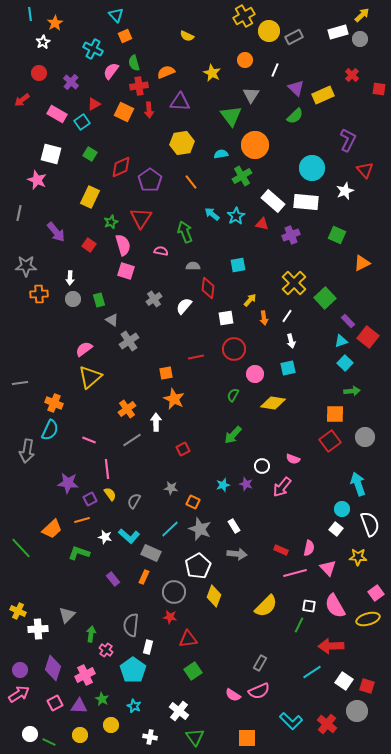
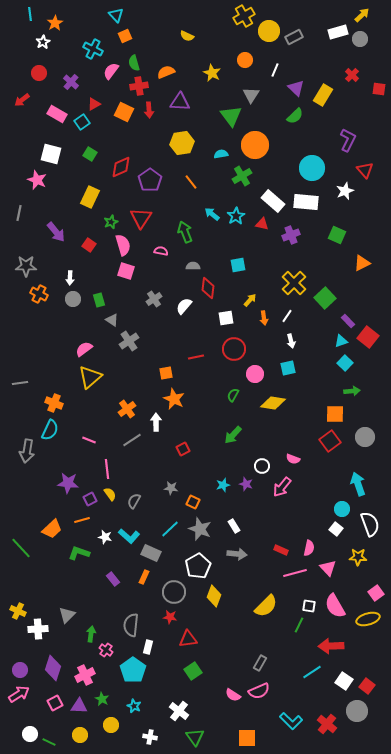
yellow rectangle at (323, 95): rotated 35 degrees counterclockwise
orange cross at (39, 294): rotated 30 degrees clockwise
red square at (367, 686): rotated 21 degrees clockwise
